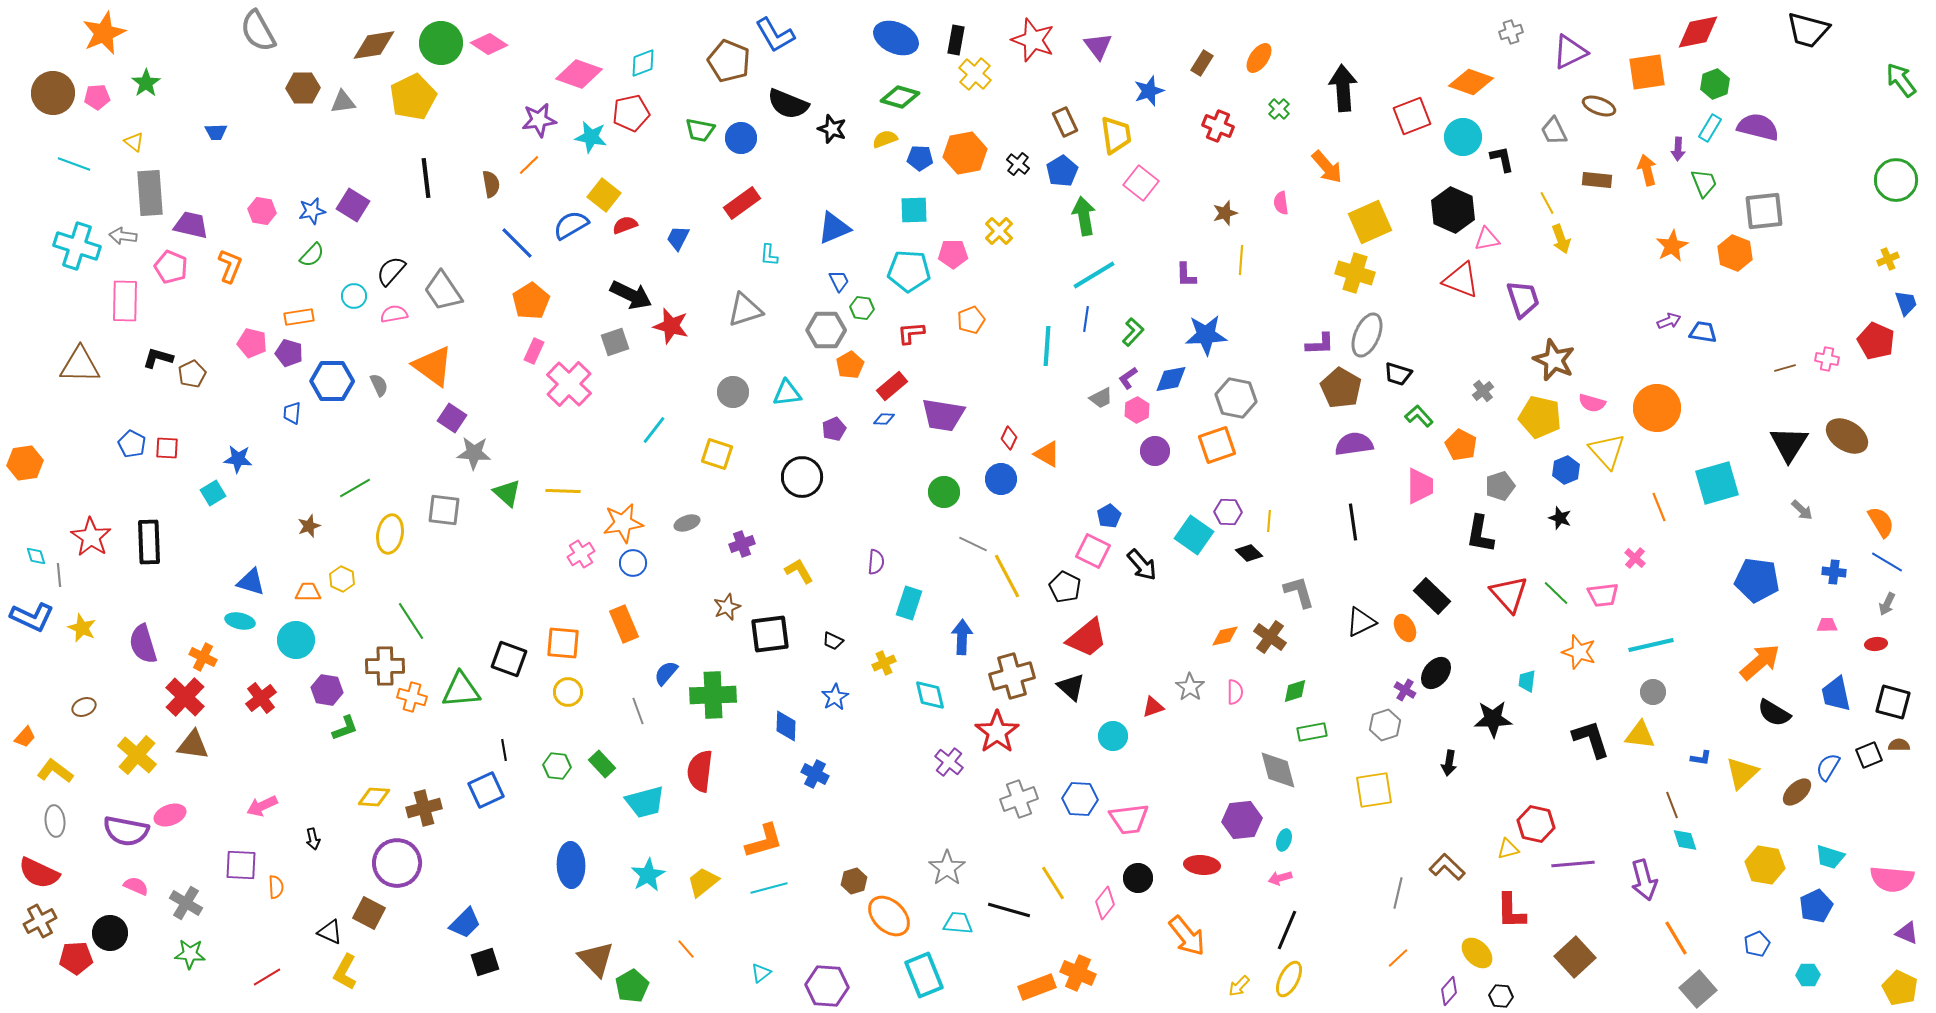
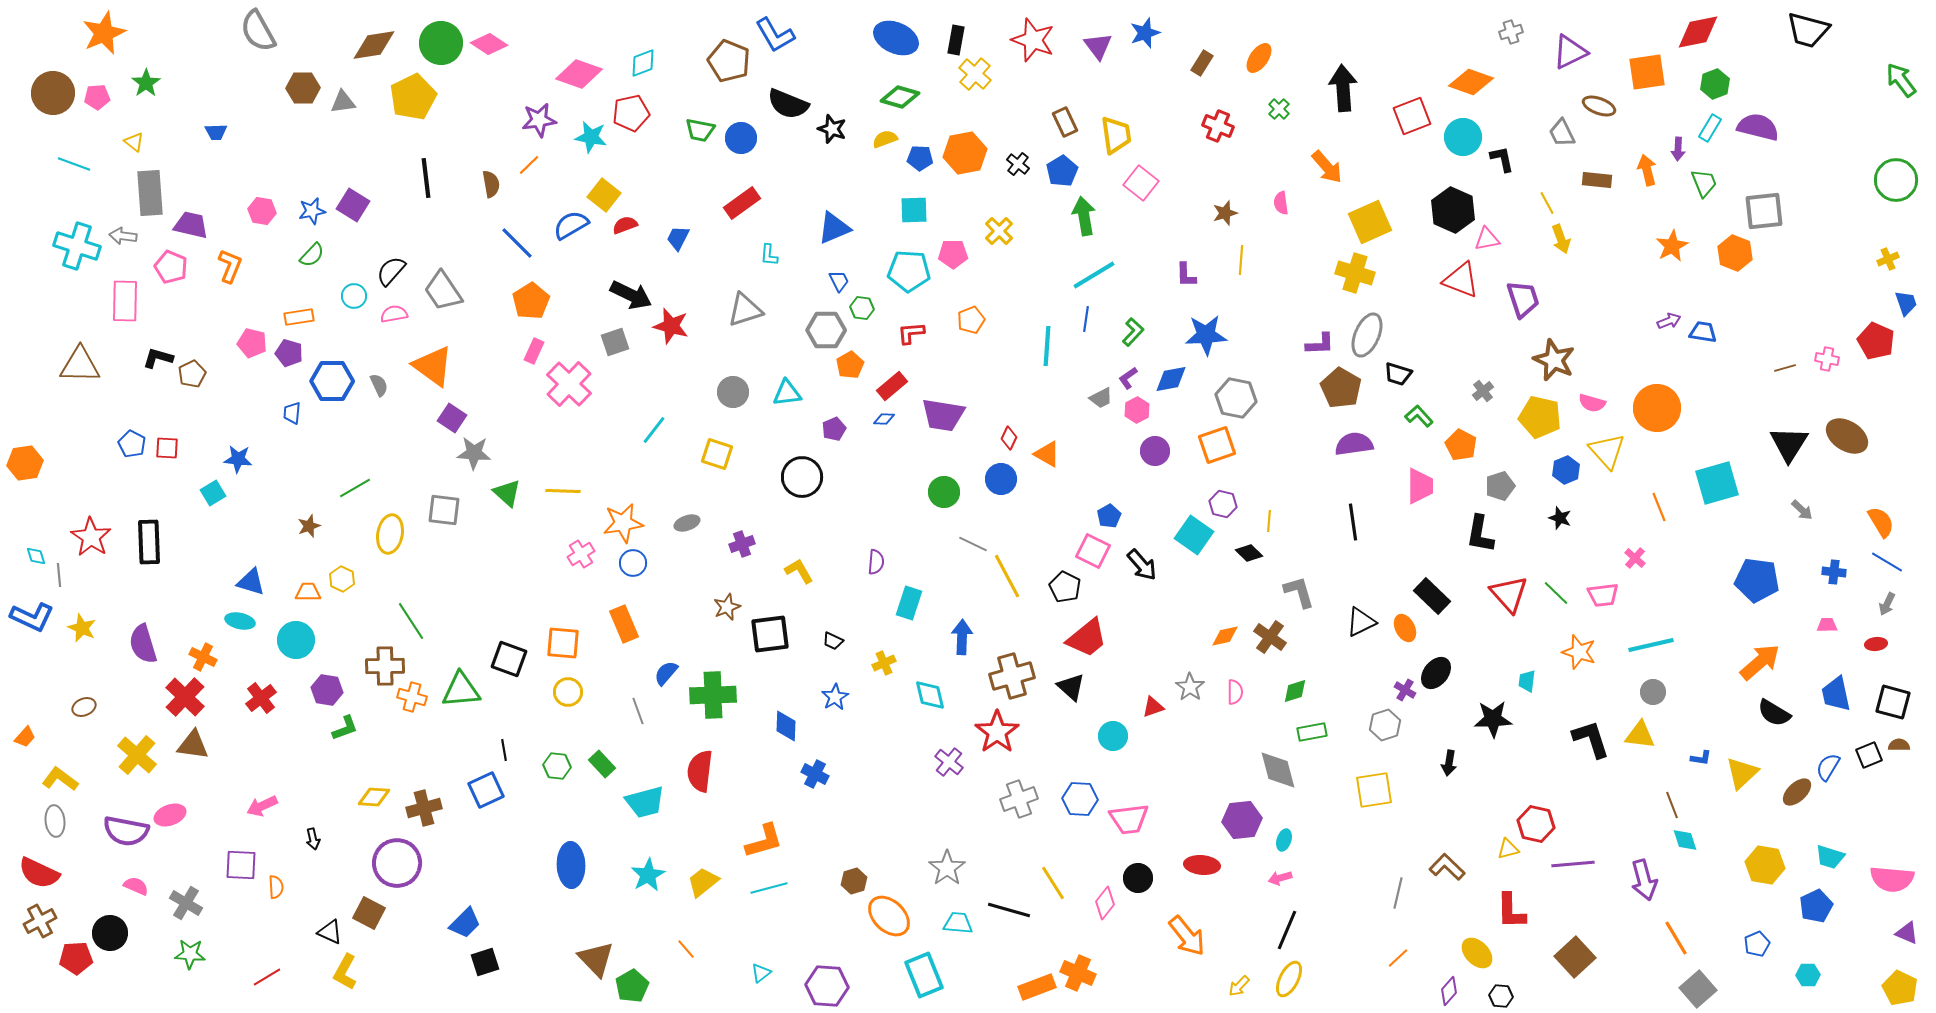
blue star at (1149, 91): moved 4 px left, 58 px up
gray trapezoid at (1554, 131): moved 8 px right, 2 px down
purple hexagon at (1228, 512): moved 5 px left, 8 px up; rotated 12 degrees clockwise
yellow L-shape at (55, 771): moved 5 px right, 8 px down
